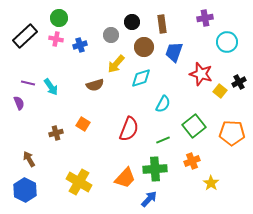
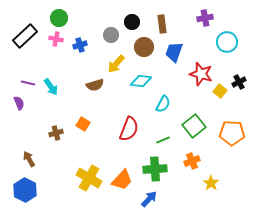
cyan diamond: moved 3 px down; rotated 25 degrees clockwise
orange trapezoid: moved 3 px left, 2 px down
yellow cross: moved 10 px right, 4 px up
